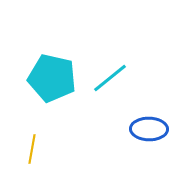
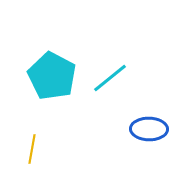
cyan pentagon: moved 2 px up; rotated 15 degrees clockwise
